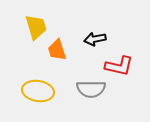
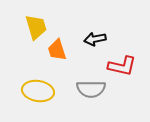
red L-shape: moved 3 px right
